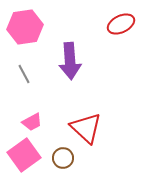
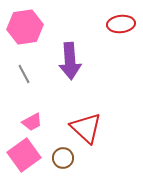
red ellipse: rotated 20 degrees clockwise
